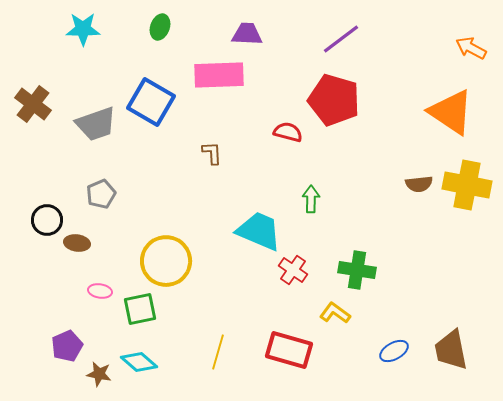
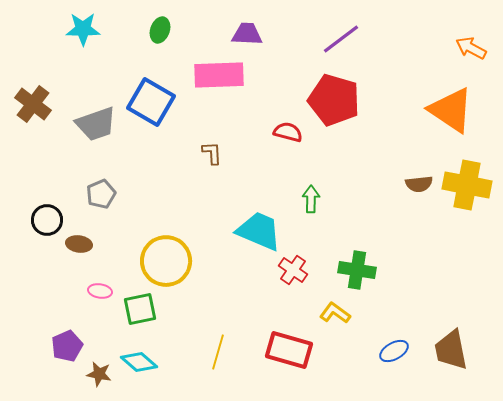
green ellipse: moved 3 px down
orange triangle: moved 2 px up
brown ellipse: moved 2 px right, 1 px down
